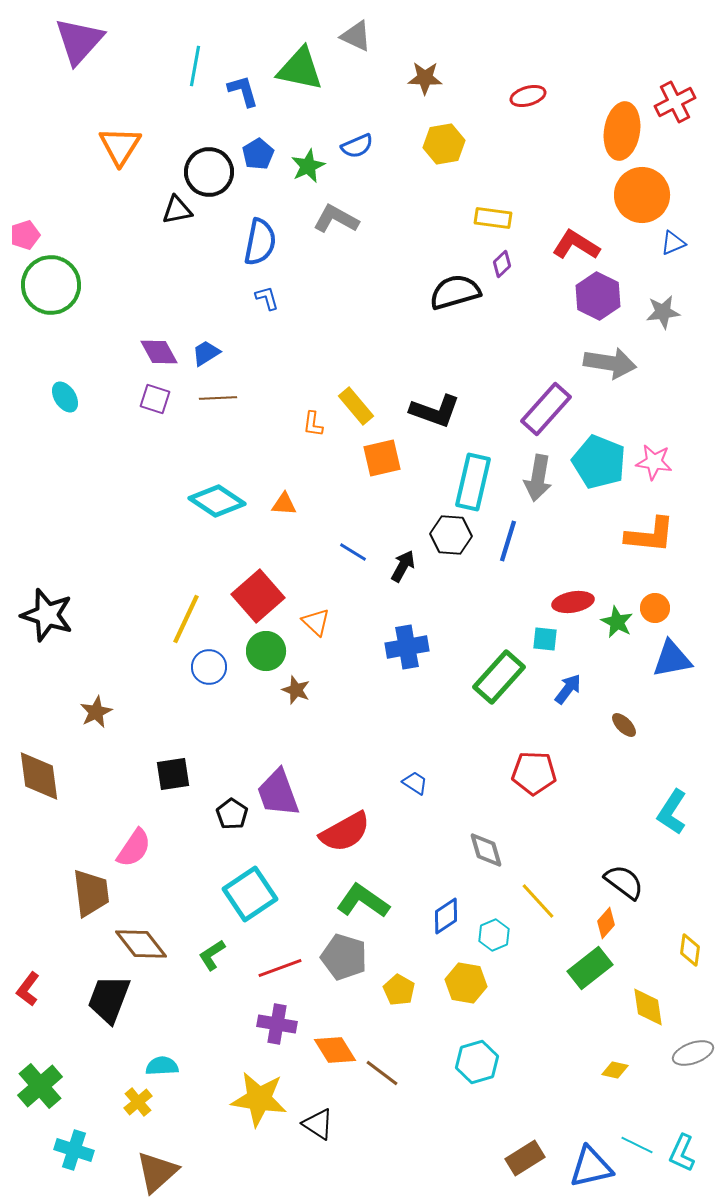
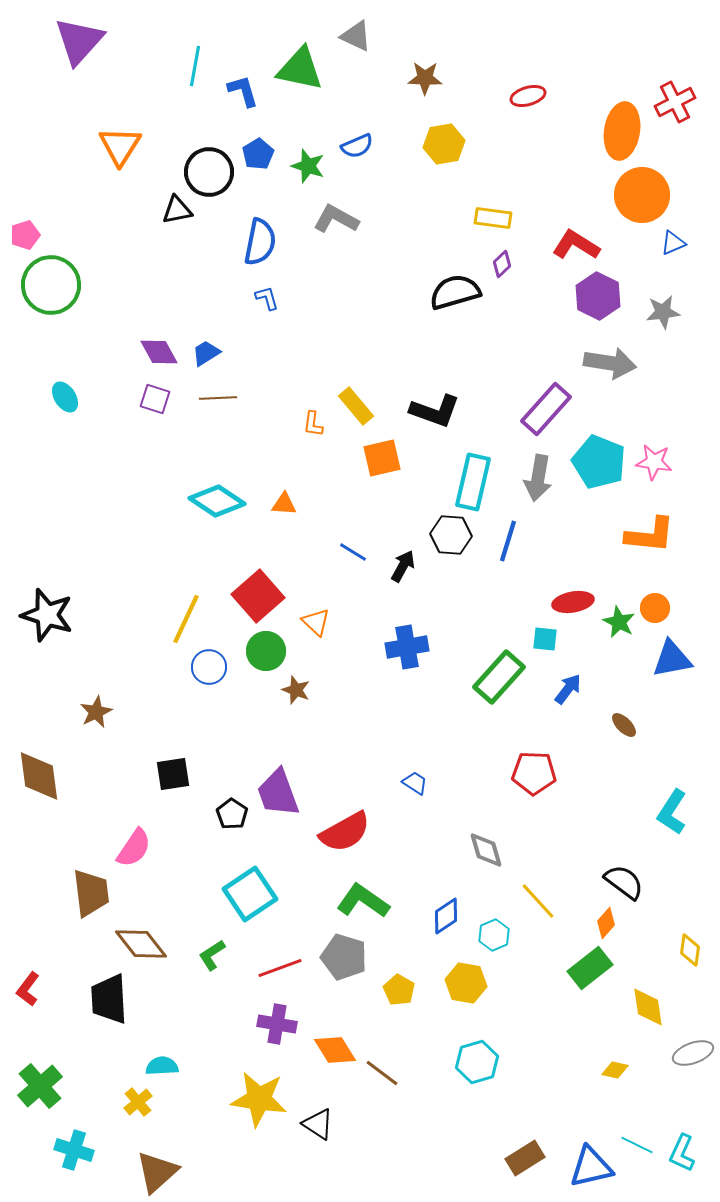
green star at (308, 166): rotated 28 degrees counterclockwise
green star at (617, 622): moved 2 px right
black trapezoid at (109, 999): rotated 24 degrees counterclockwise
